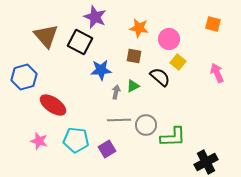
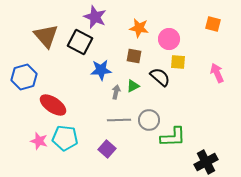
yellow square: rotated 35 degrees counterclockwise
gray circle: moved 3 px right, 5 px up
cyan pentagon: moved 11 px left, 2 px up
purple square: rotated 18 degrees counterclockwise
